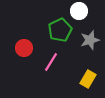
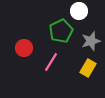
green pentagon: moved 1 px right, 1 px down
gray star: moved 1 px right, 1 px down
yellow rectangle: moved 11 px up
